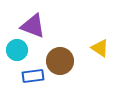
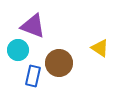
cyan circle: moved 1 px right
brown circle: moved 1 px left, 2 px down
blue rectangle: rotated 70 degrees counterclockwise
